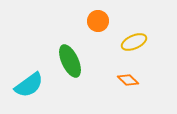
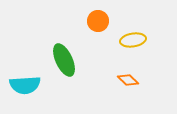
yellow ellipse: moved 1 px left, 2 px up; rotated 15 degrees clockwise
green ellipse: moved 6 px left, 1 px up
cyan semicircle: moved 4 px left; rotated 32 degrees clockwise
